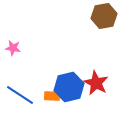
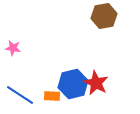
blue hexagon: moved 4 px right, 3 px up
